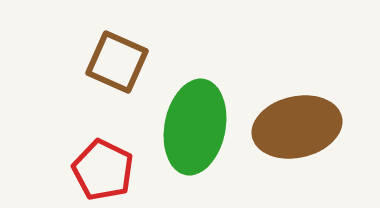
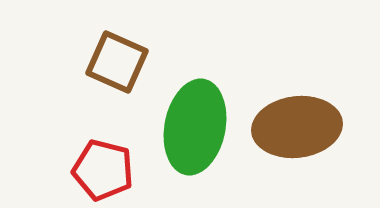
brown ellipse: rotated 6 degrees clockwise
red pentagon: rotated 12 degrees counterclockwise
